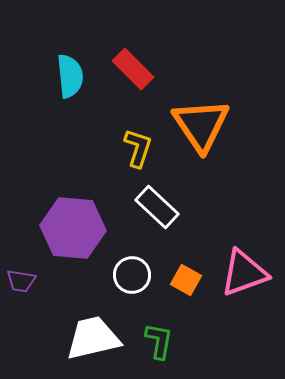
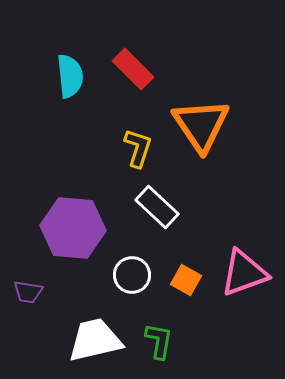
purple trapezoid: moved 7 px right, 11 px down
white trapezoid: moved 2 px right, 2 px down
